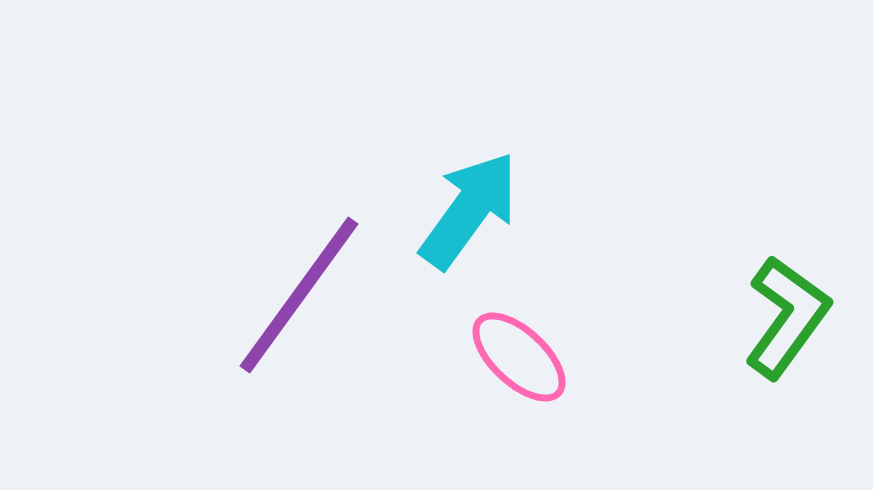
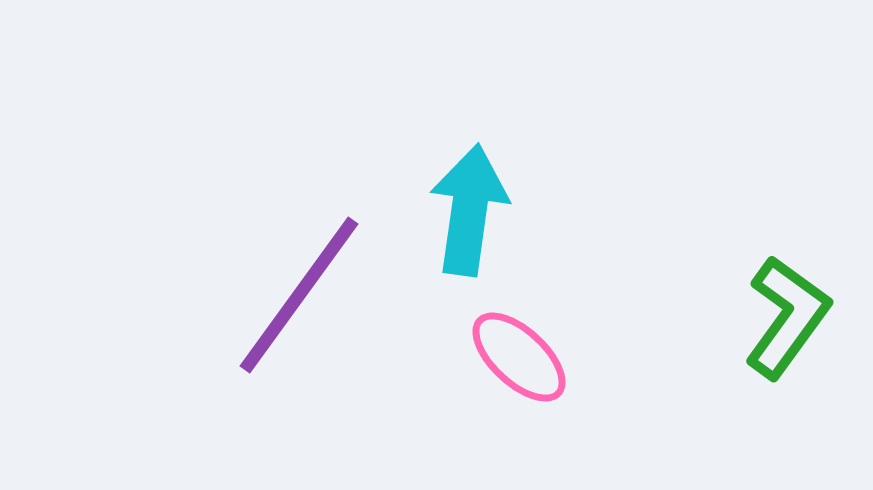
cyan arrow: rotated 28 degrees counterclockwise
